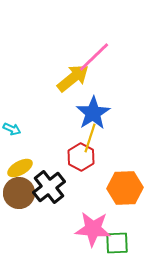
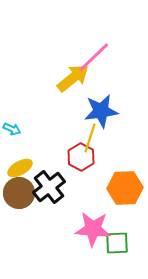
blue star: moved 8 px right, 2 px up; rotated 24 degrees clockwise
